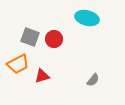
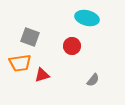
red circle: moved 18 px right, 7 px down
orange trapezoid: moved 2 px right, 1 px up; rotated 20 degrees clockwise
red triangle: moved 1 px up
